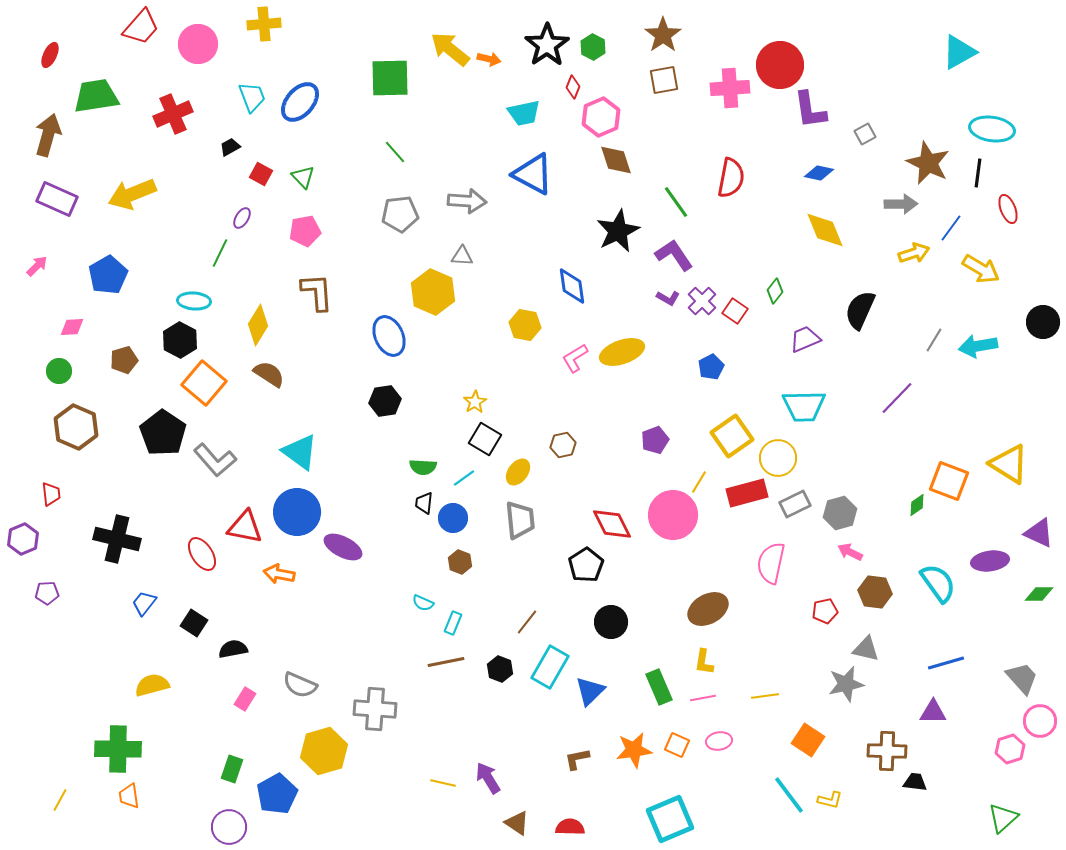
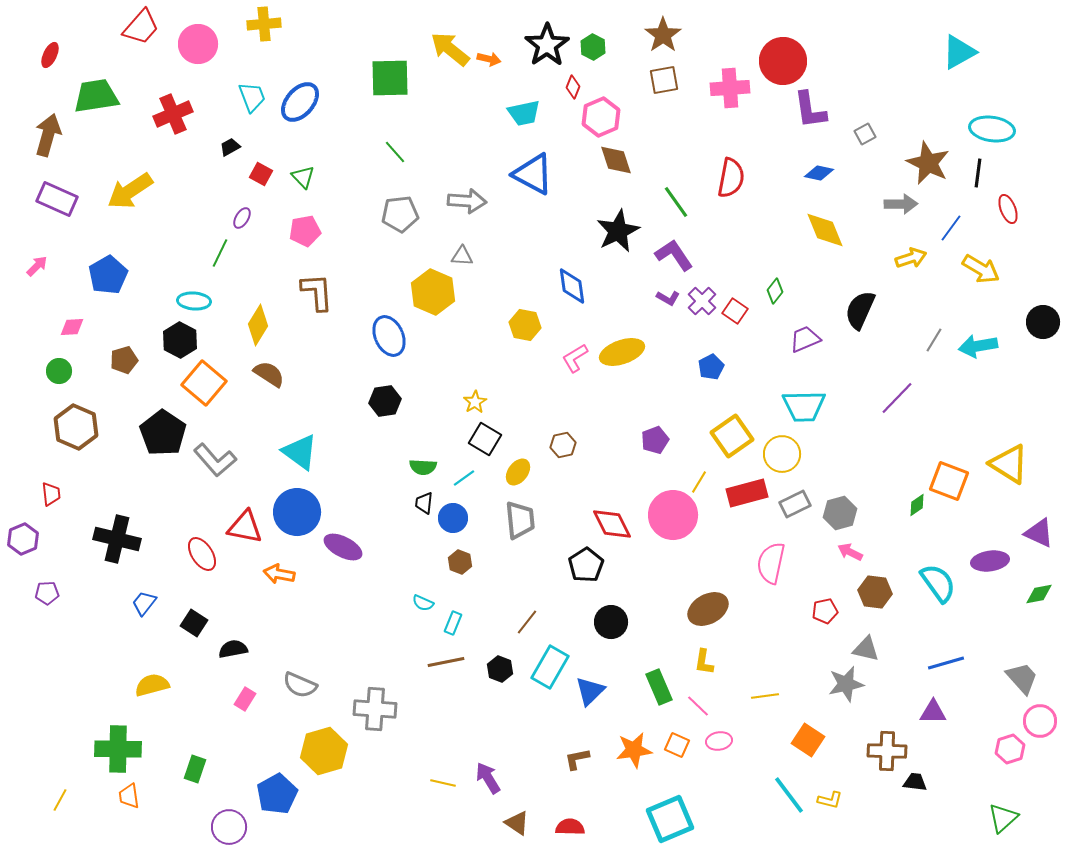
red circle at (780, 65): moved 3 px right, 4 px up
yellow arrow at (132, 194): moved 2 px left, 3 px up; rotated 12 degrees counterclockwise
yellow arrow at (914, 253): moved 3 px left, 5 px down
yellow circle at (778, 458): moved 4 px right, 4 px up
green diamond at (1039, 594): rotated 12 degrees counterclockwise
pink line at (703, 698): moved 5 px left, 8 px down; rotated 55 degrees clockwise
green rectangle at (232, 769): moved 37 px left
